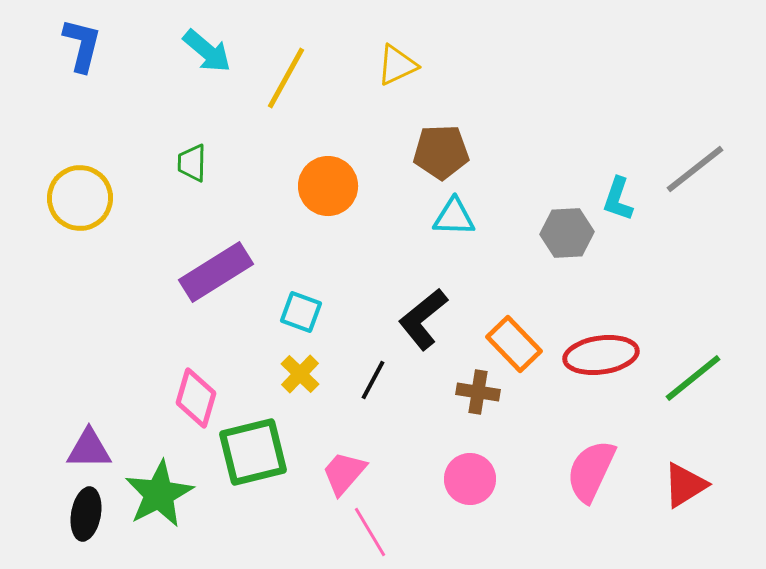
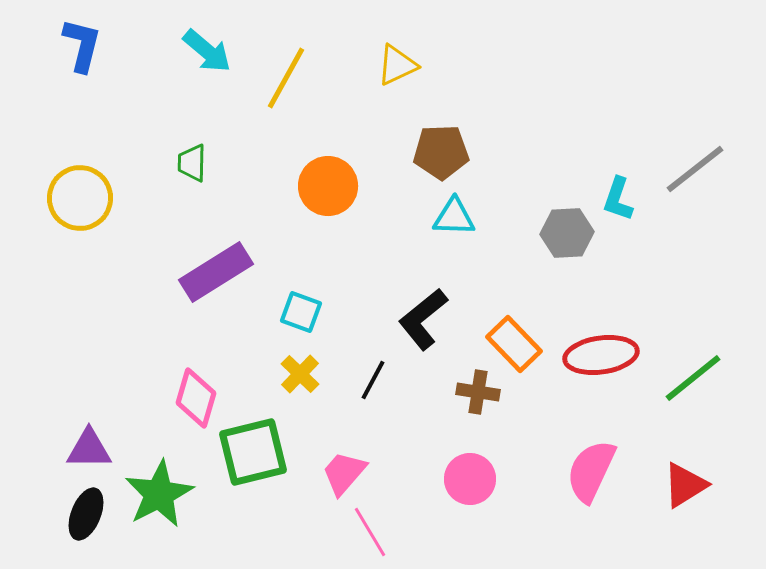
black ellipse: rotated 12 degrees clockwise
